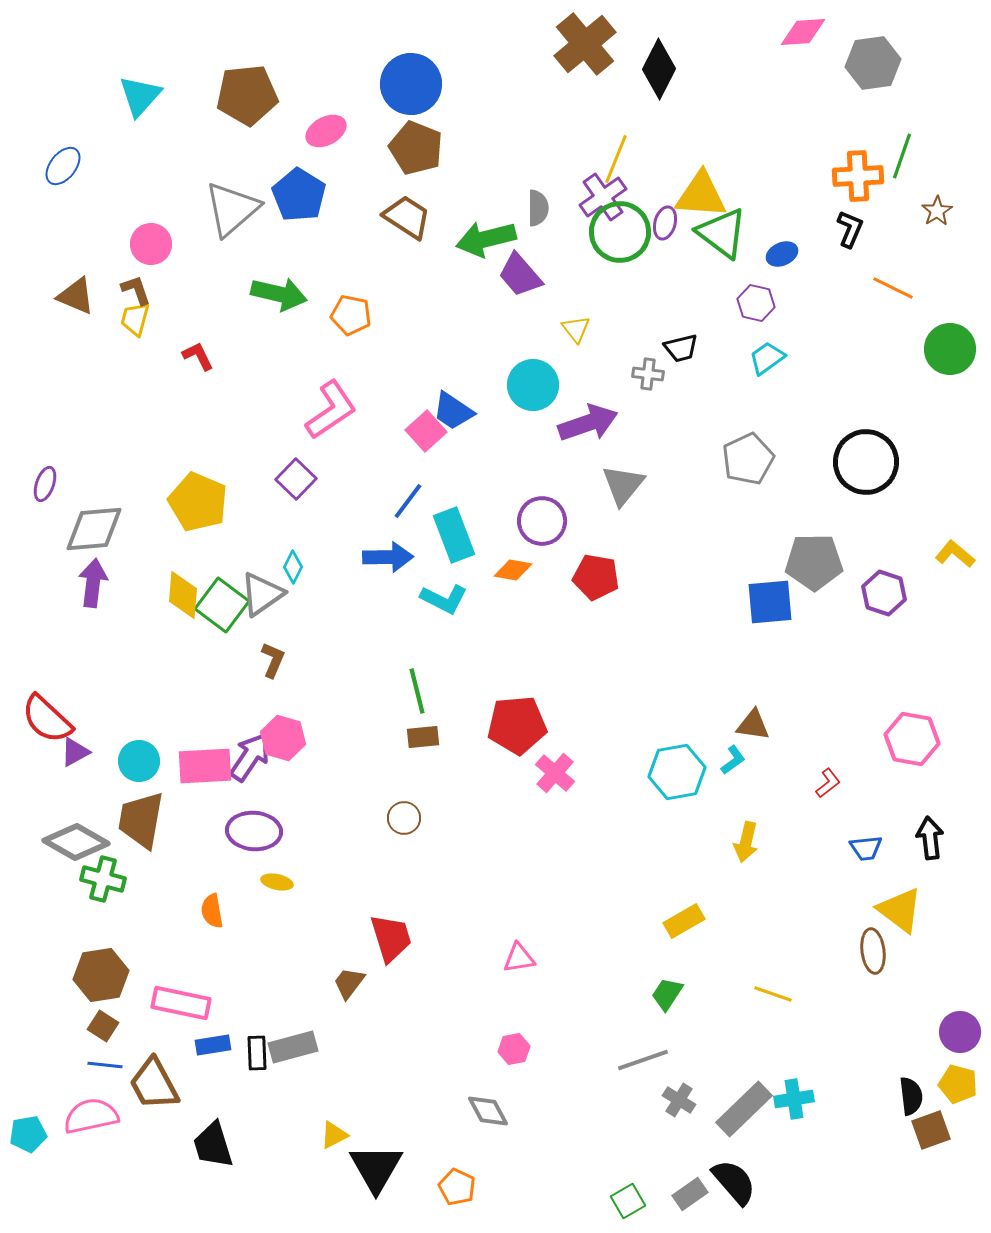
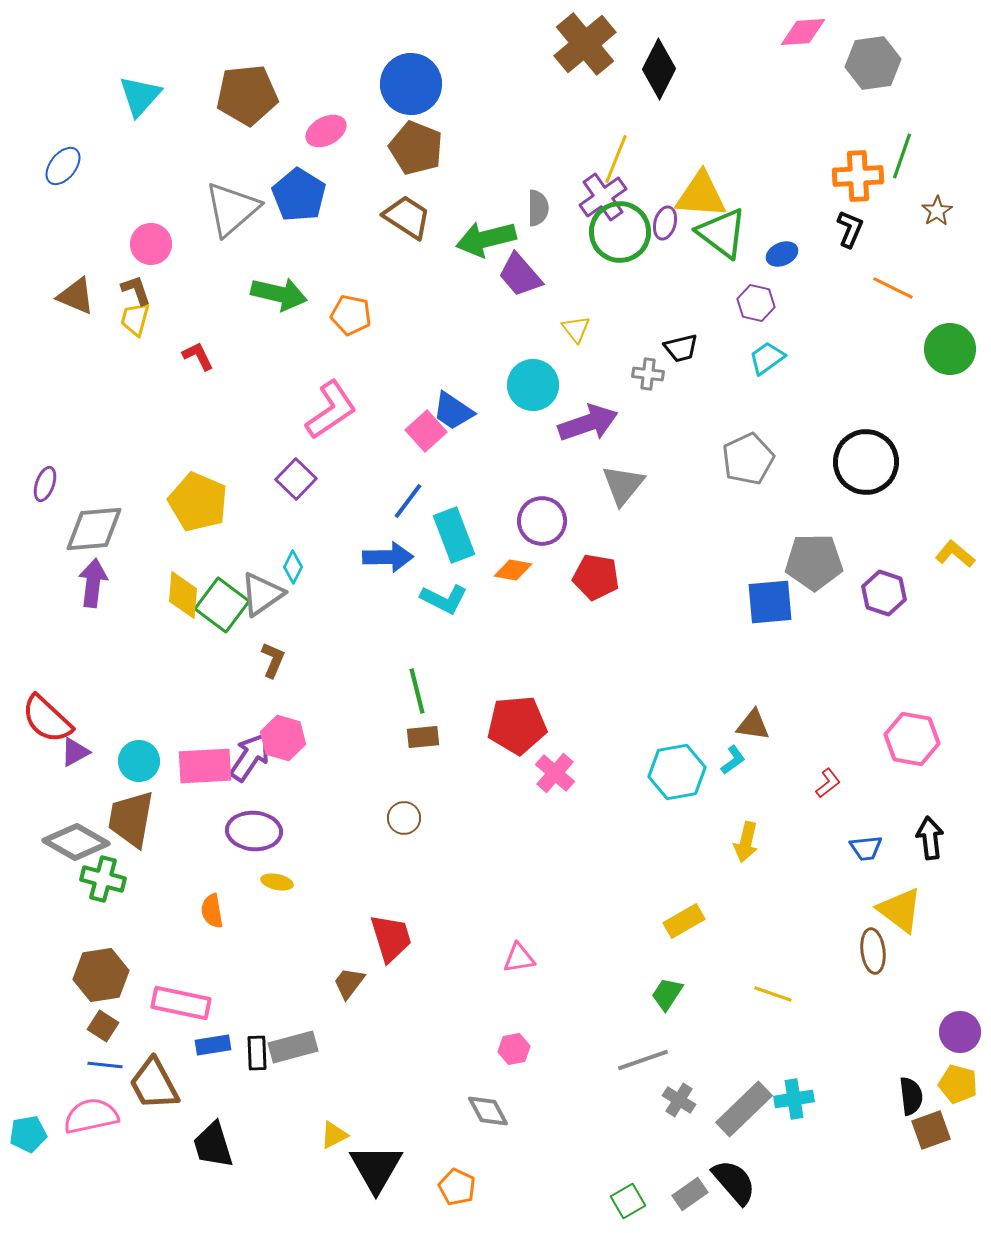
brown trapezoid at (141, 820): moved 10 px left, 1 px up
